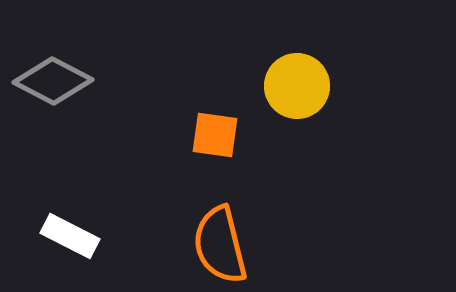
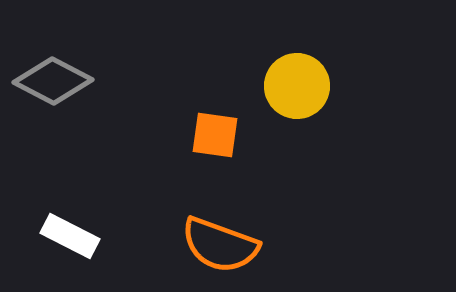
orange semicircle: rotated 56 degrees counterclockwise
